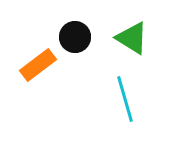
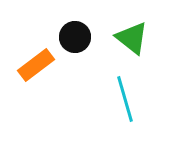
green triangle: rotated 6 degrees clockwise
orange rectangle: moved 2 px left
